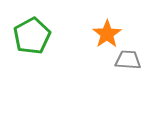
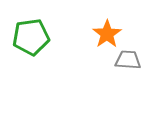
green pentagon: moved 1 px left, 1 px down; rotated 21 degrees clockwise
